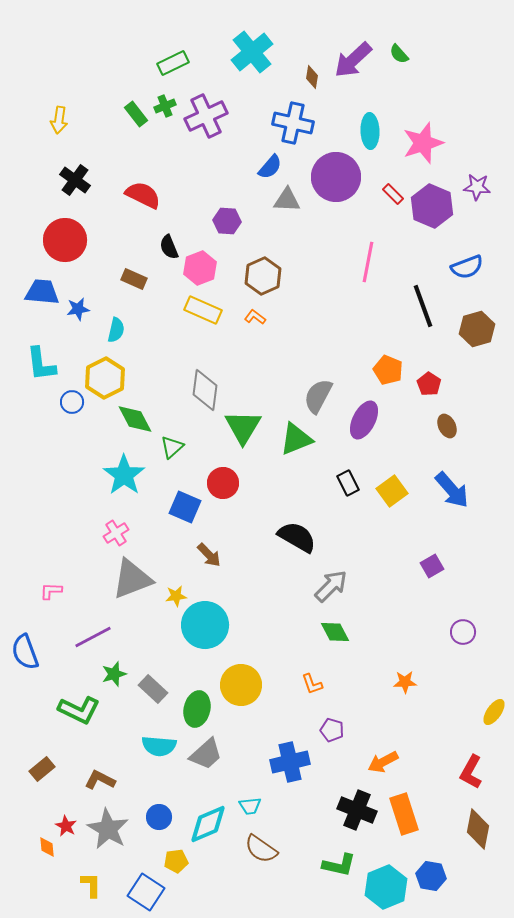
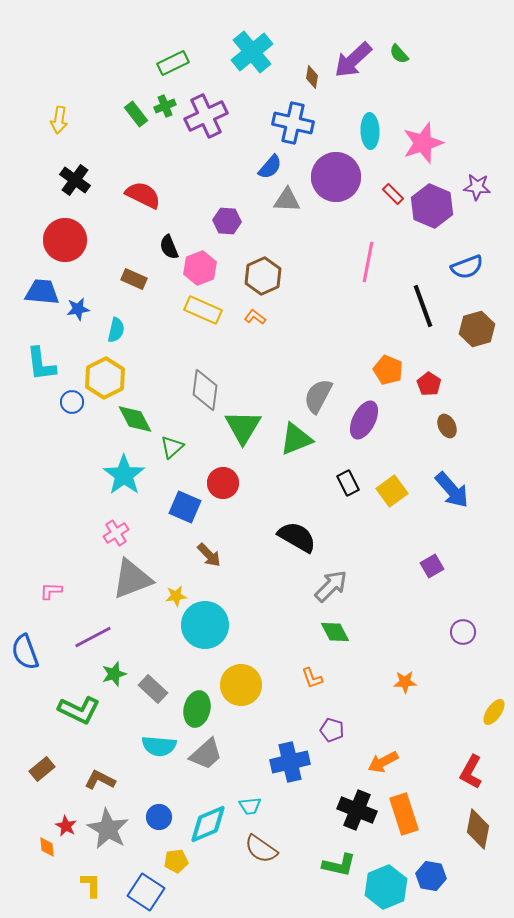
orange L-shape at (312, 684): moved 6 px up
